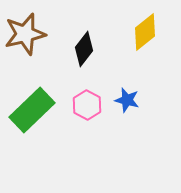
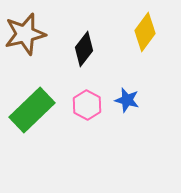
yellow diamond: rotated 15 degrees counterclockwise
